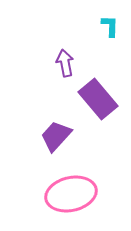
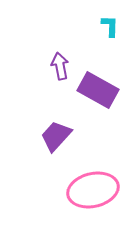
purple arrow: moved 5 px left, 3 px down
purple rectangle: moved 9 px up; rotated 21 degrees counterclockwise
pink ellipse: moved 22 px right, 4 px up
